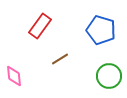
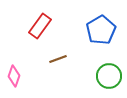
blue pentagon: rotated 24 degrees clockwise
brown line: moved 2 px left; rotated 12 degrees clockwise
pink diamond: rotated 25 degrees clockwise
